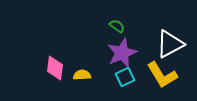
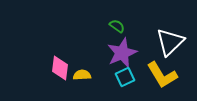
white triangle: moved 2 px up; rotated 16 degrees counterclockwise
pink diamond: moved 5 px right
